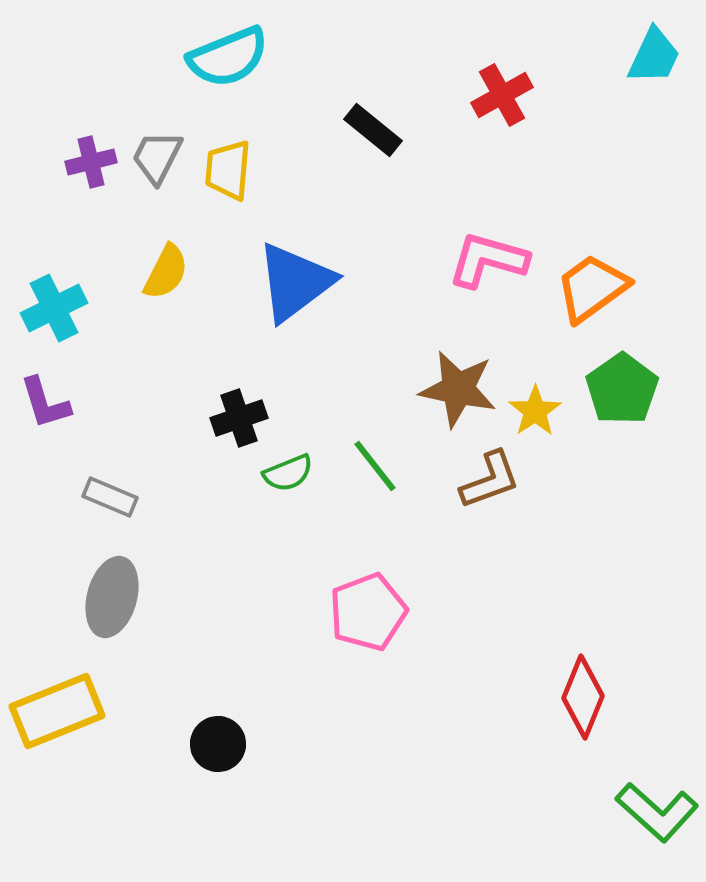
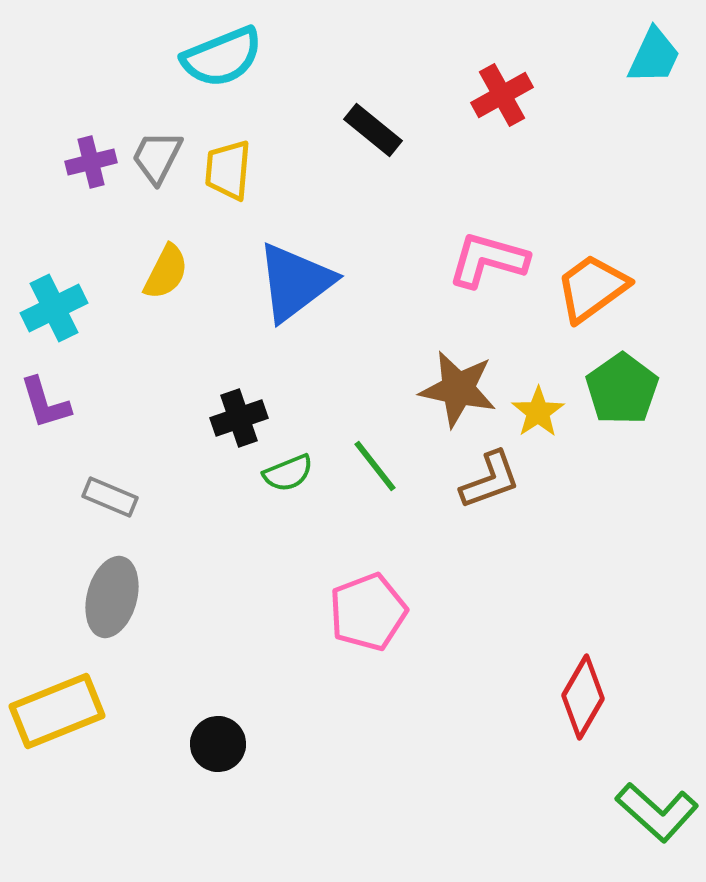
cyan semicircle: moved 6 px left
yellow star: moved 3 px right, 1 px down
red diamond: rotated 8 degrees clockwise
